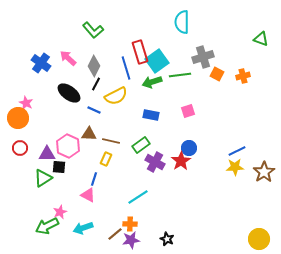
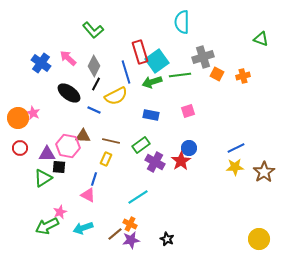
blue line at (126, 68): moved 4 px down
pink star at (26, 103): moved 7 px right, 10 px down
brown triangle at (89, 134): moved 6 px left, 2 px down
pink hexagon at (68, 146): rotated 15 degrees counterclockwise
blue line at (237, 151): moved 1 px left, 3 px up
orange cross at (130, 224): rotated 24 degrees clockwise
